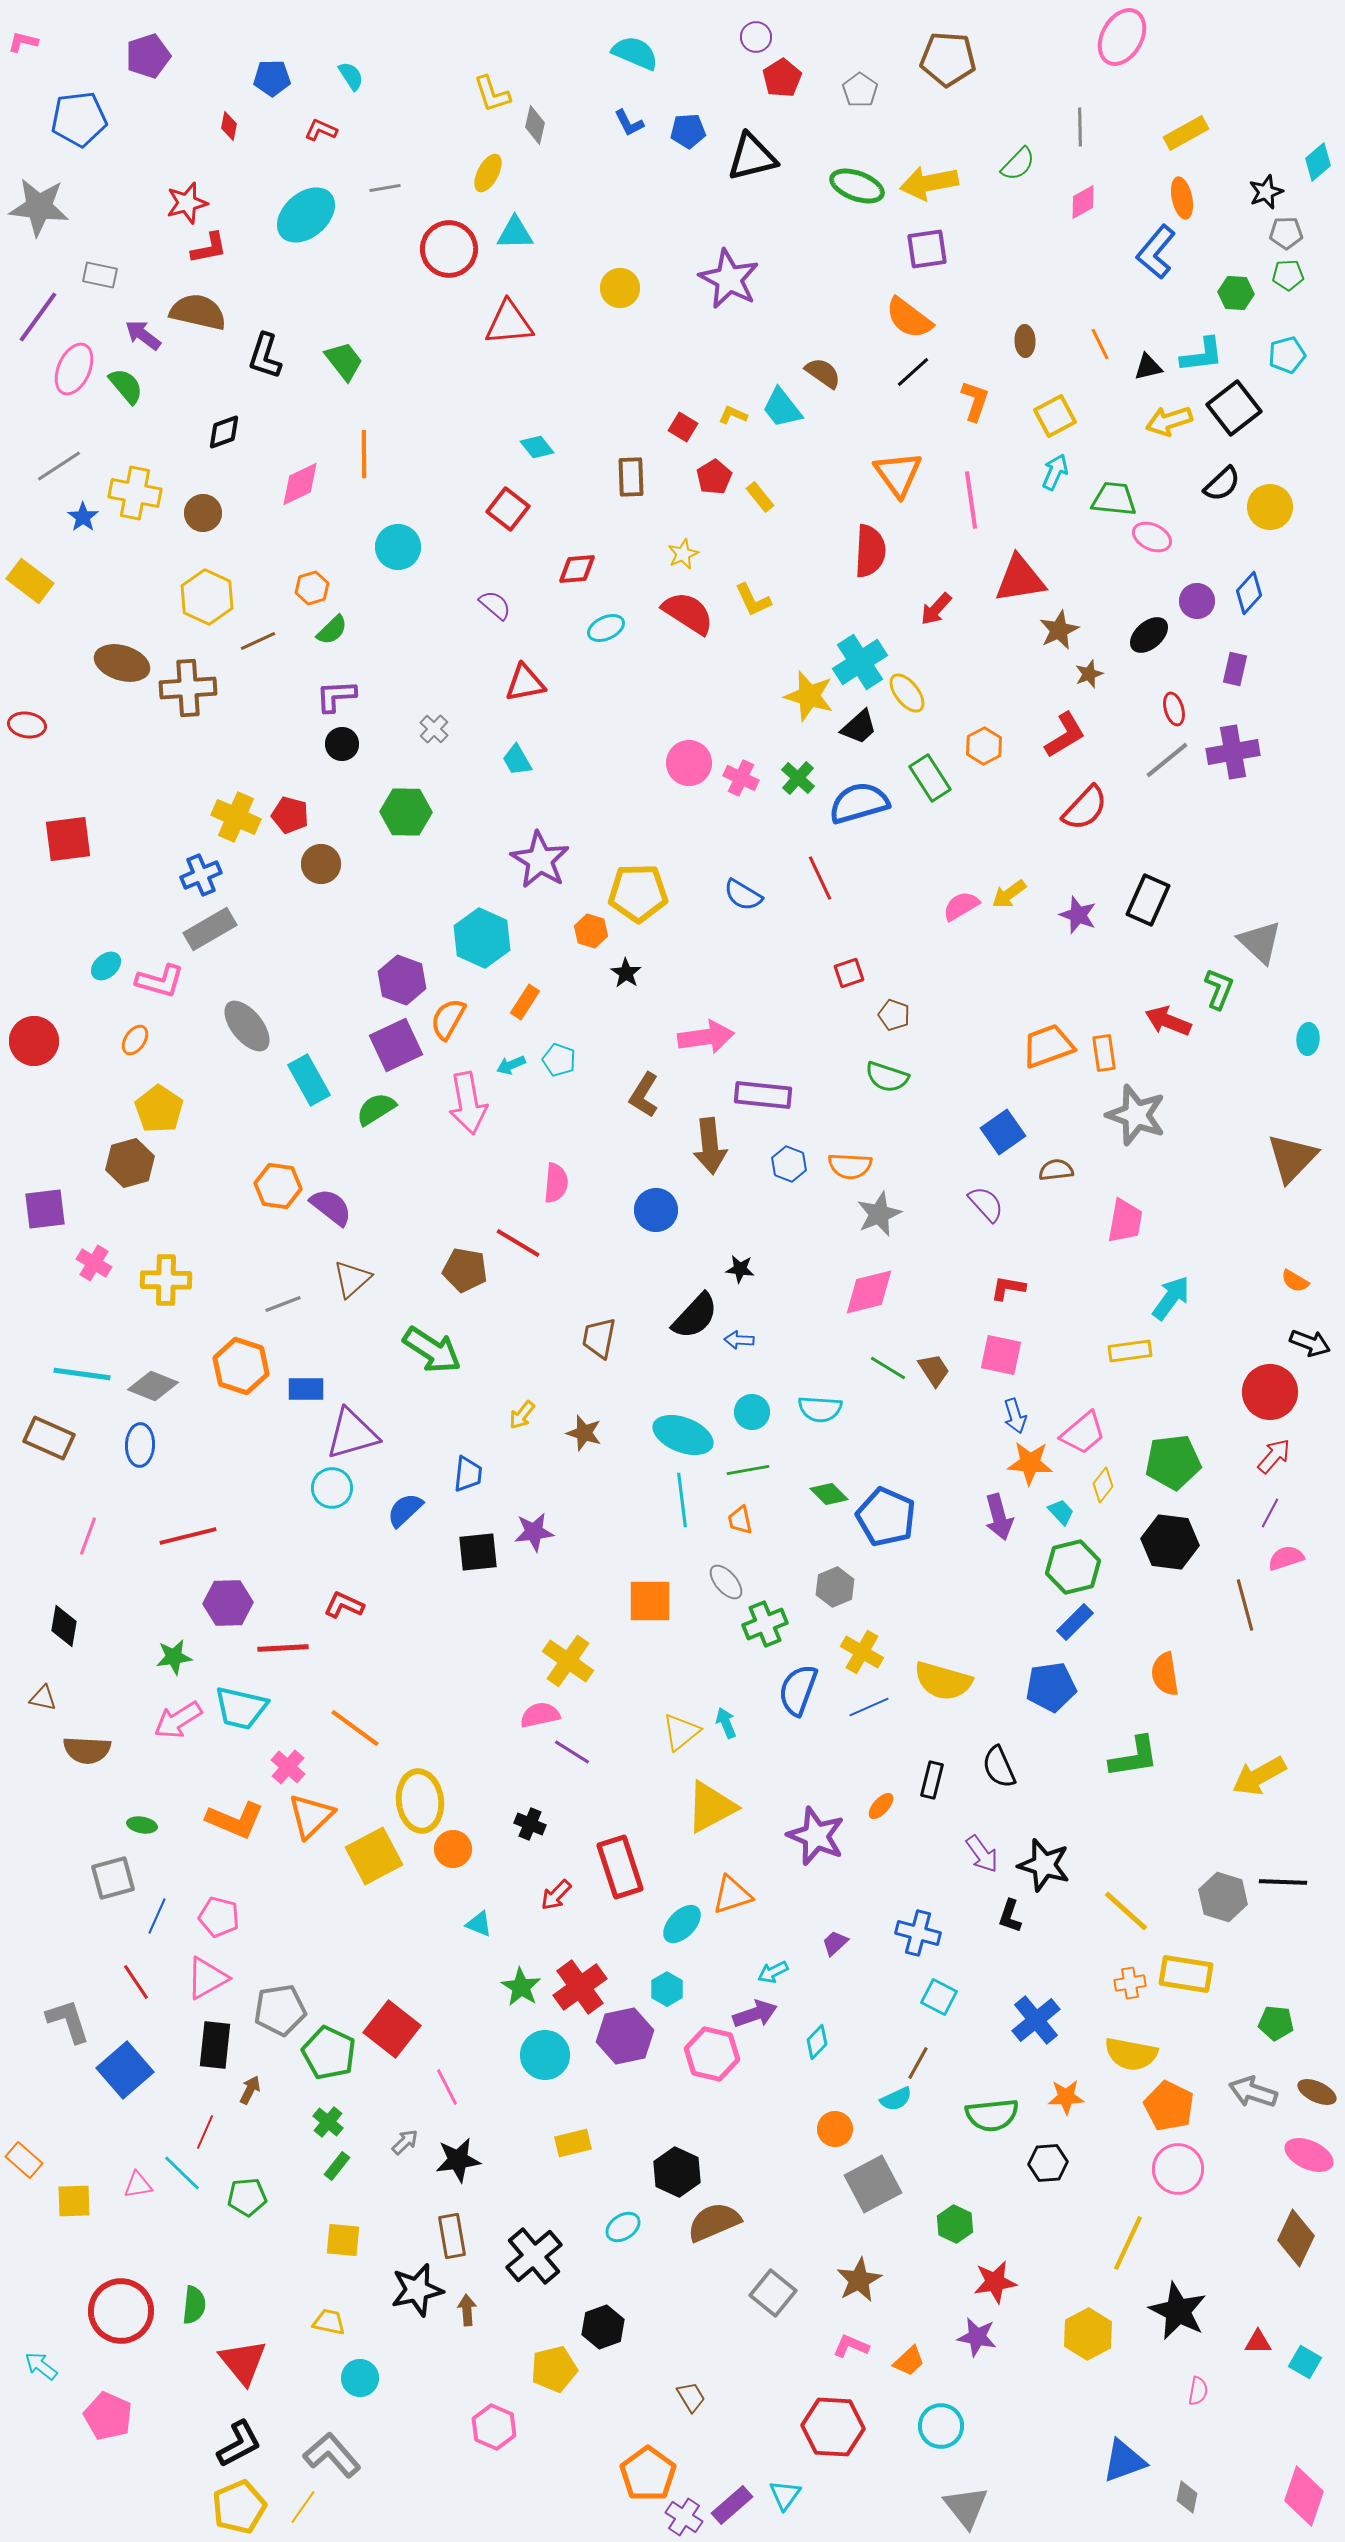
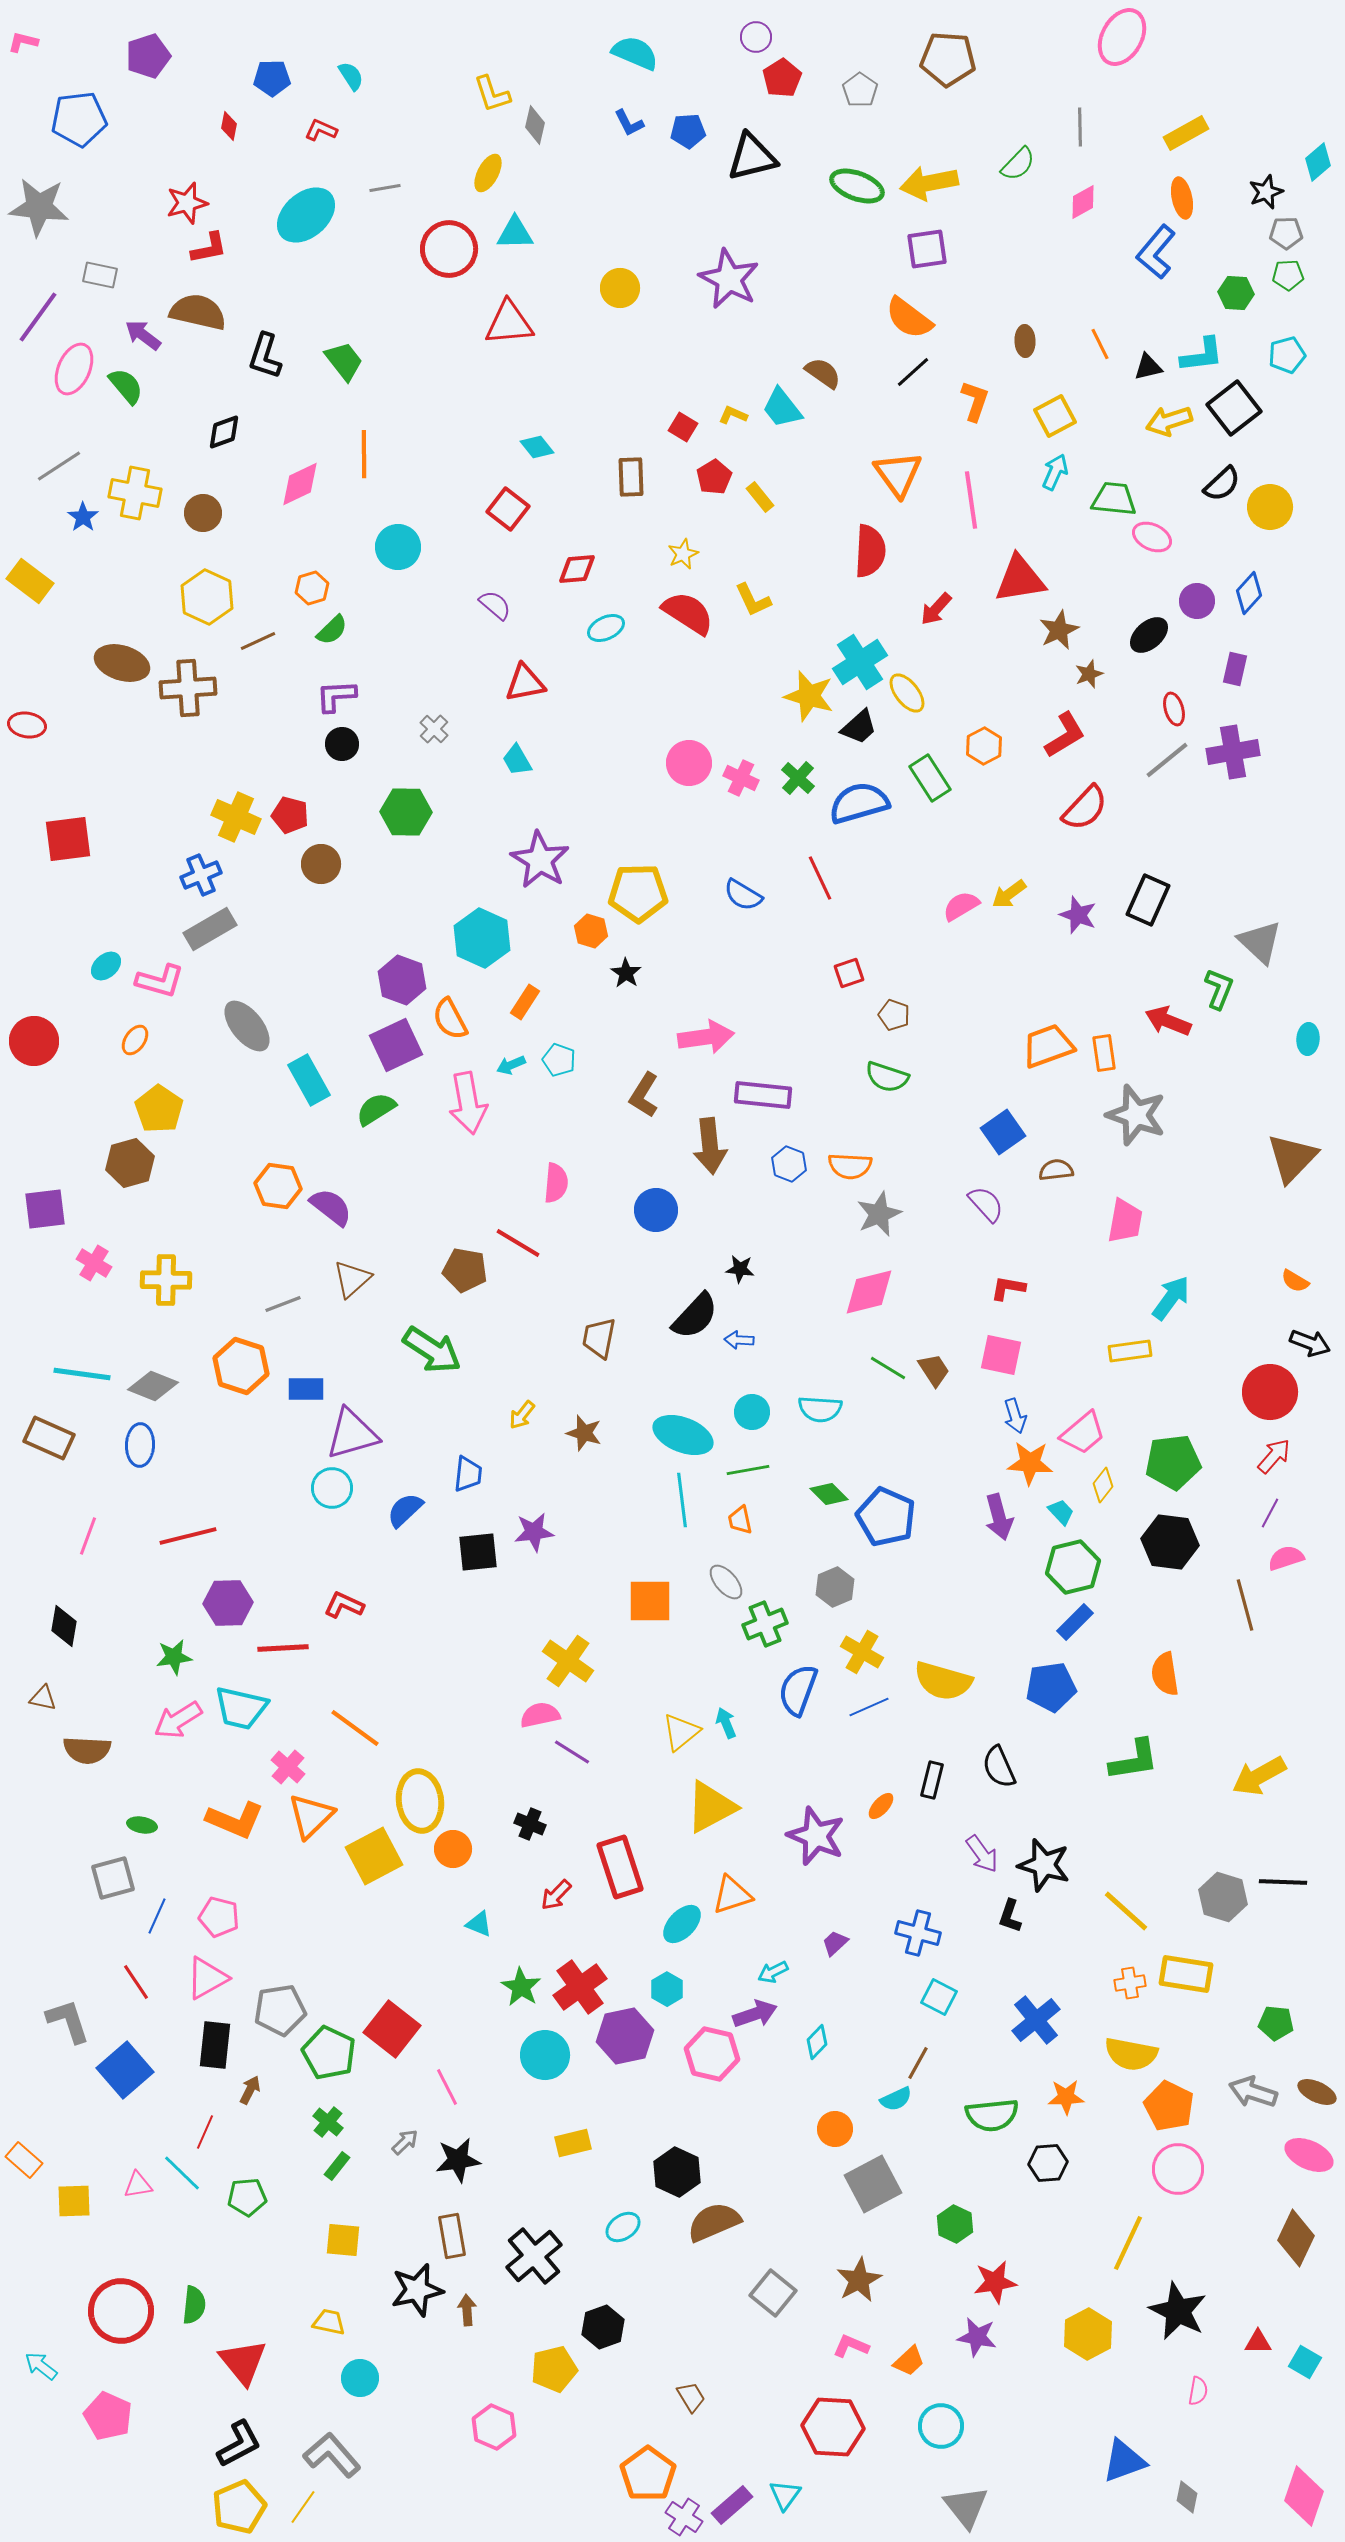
orange semicircle at (448, 1019): moved 2 px right; rotated 57 degrees counterclockwise
green L-shape at (1134, 1757): moved 3 px down
